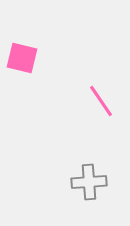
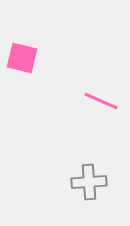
pink line: rotated 32 degrees counterclockwise
